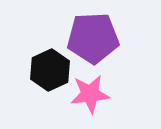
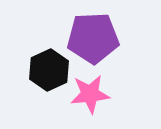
black hexagon: moved 1 px left
